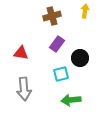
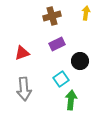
yellow arrow: moved 1 px right, 2 px down
purple rectangle: rotated 28 degrees clockwise
red triangle: moved 1 px right; rotated 28 degrees counterclockwise
black circle: moved 3 px down
cyan square: moved 5 px down; rotated 21 degrees counterclockwise
green arrow: rotated 102 degrees clockwise
